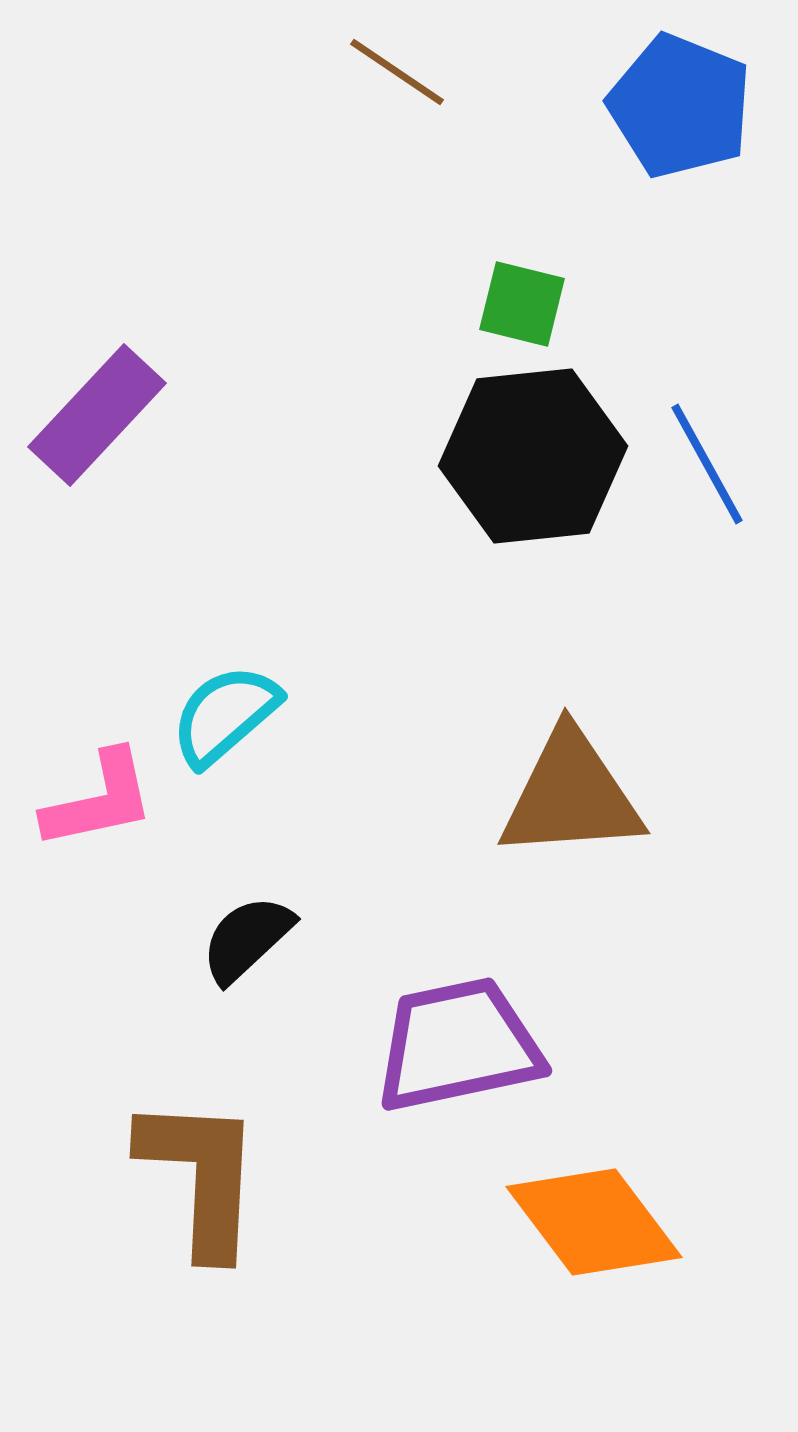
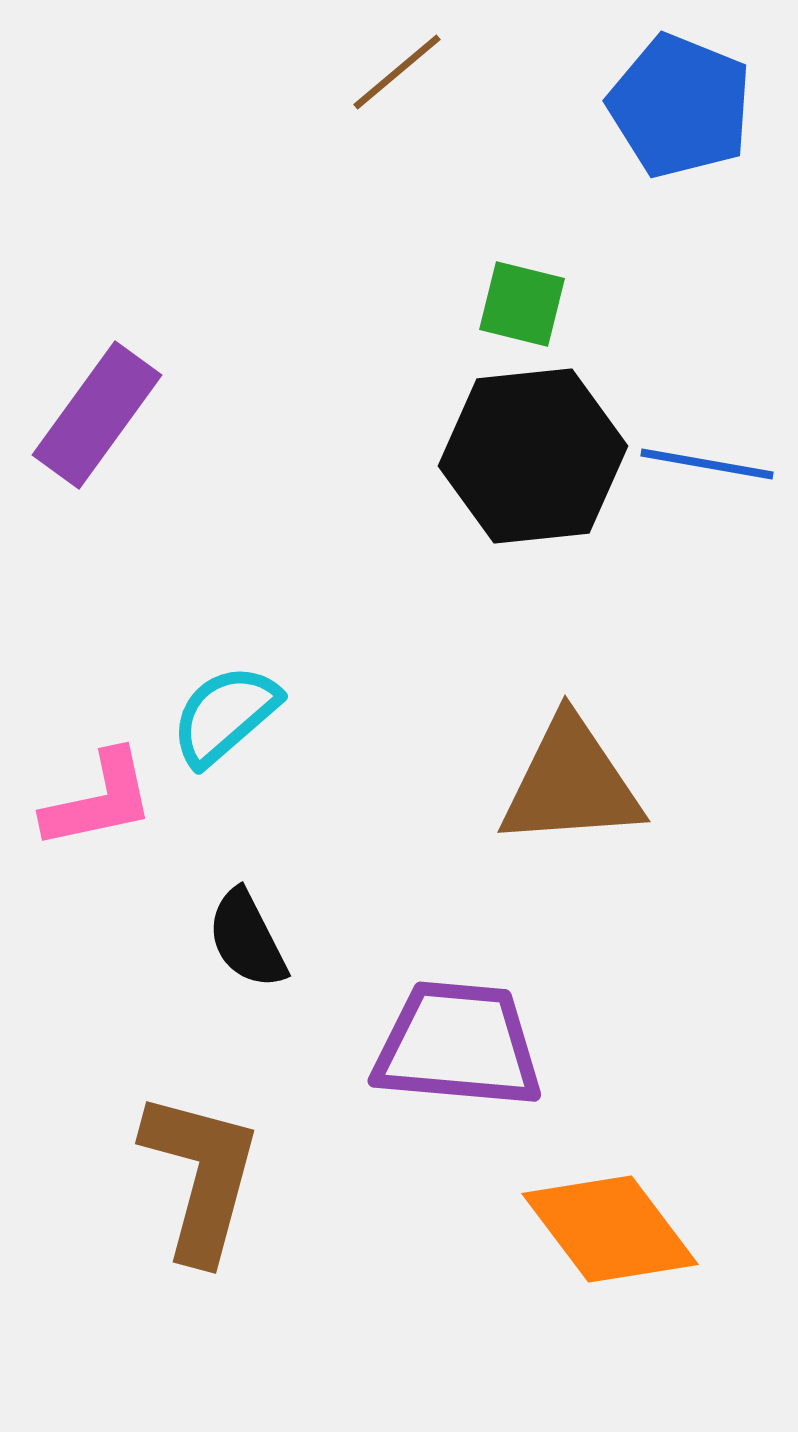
brown line: rotated 74 degrees counterclockwise
purple rectangle: rotated 7 degrees counterclockwise
blue line: rotated 51 degrees counterclockwise
brown triangle: moved 12 px up
black semicircle: rotated 74 degrees counterclockwise
purple trapezoid: rotated 17 degrees clockwise
brown L-shape: rotated 12 degrees clockwise
orange diamond: moved 16 px right, 7 px down
